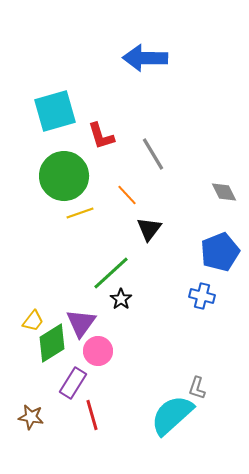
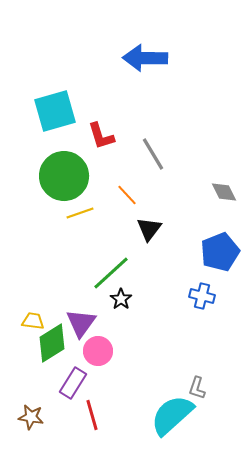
yellow trapezoid: rotated 120 degrees counterclockwise
